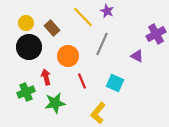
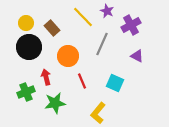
purple cross: moved 25 px left, 9 px up
